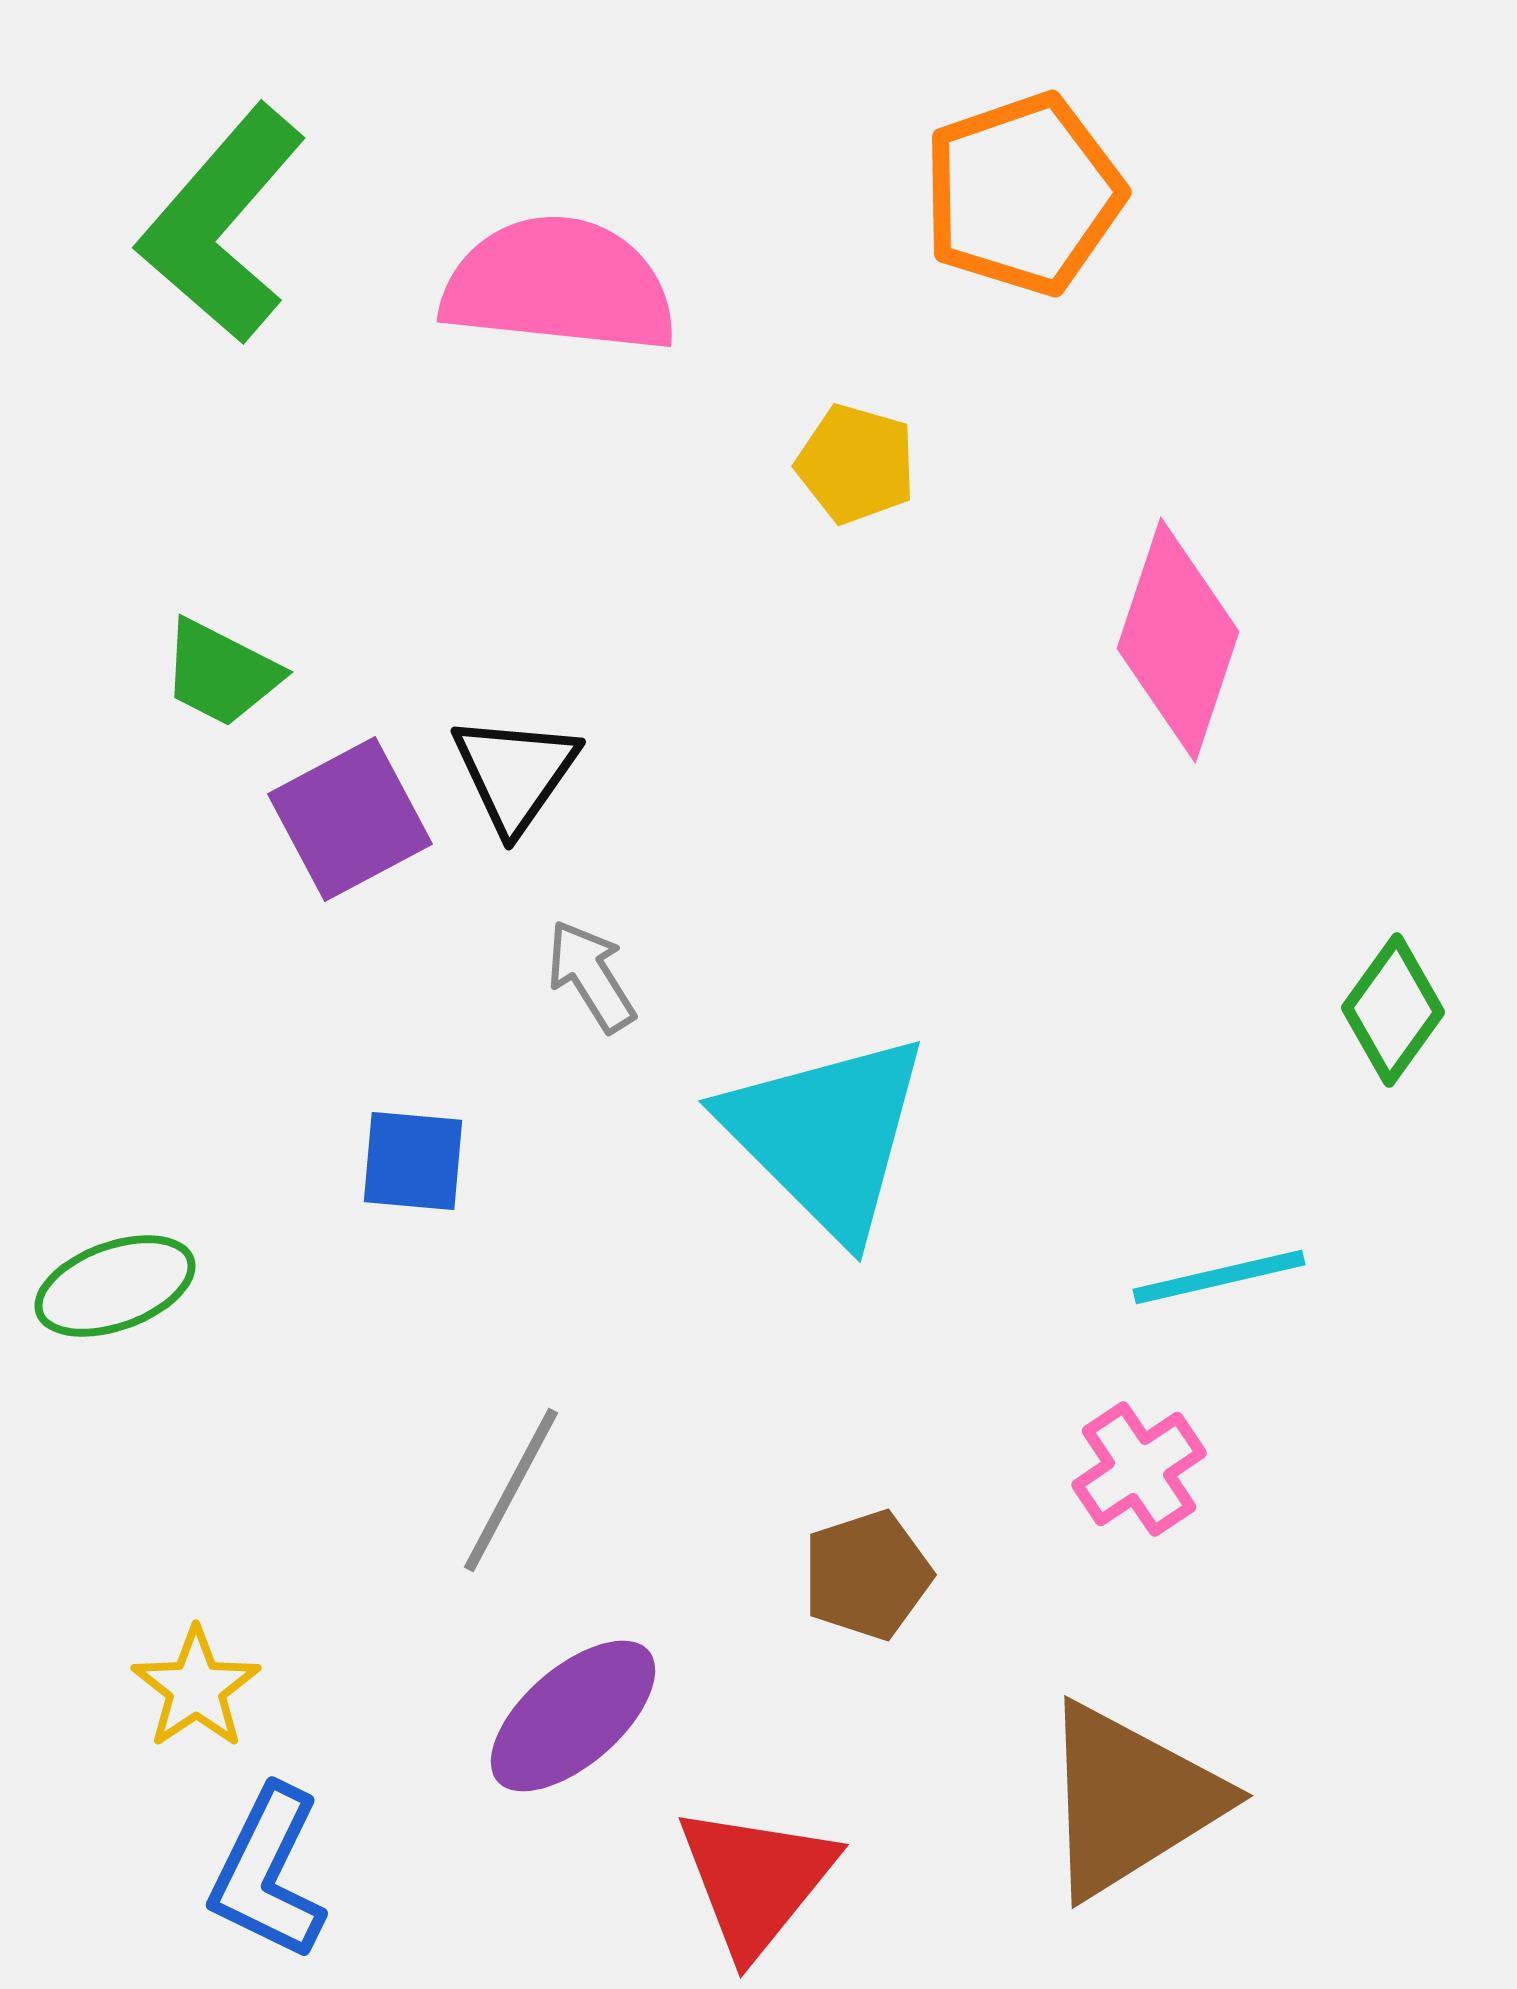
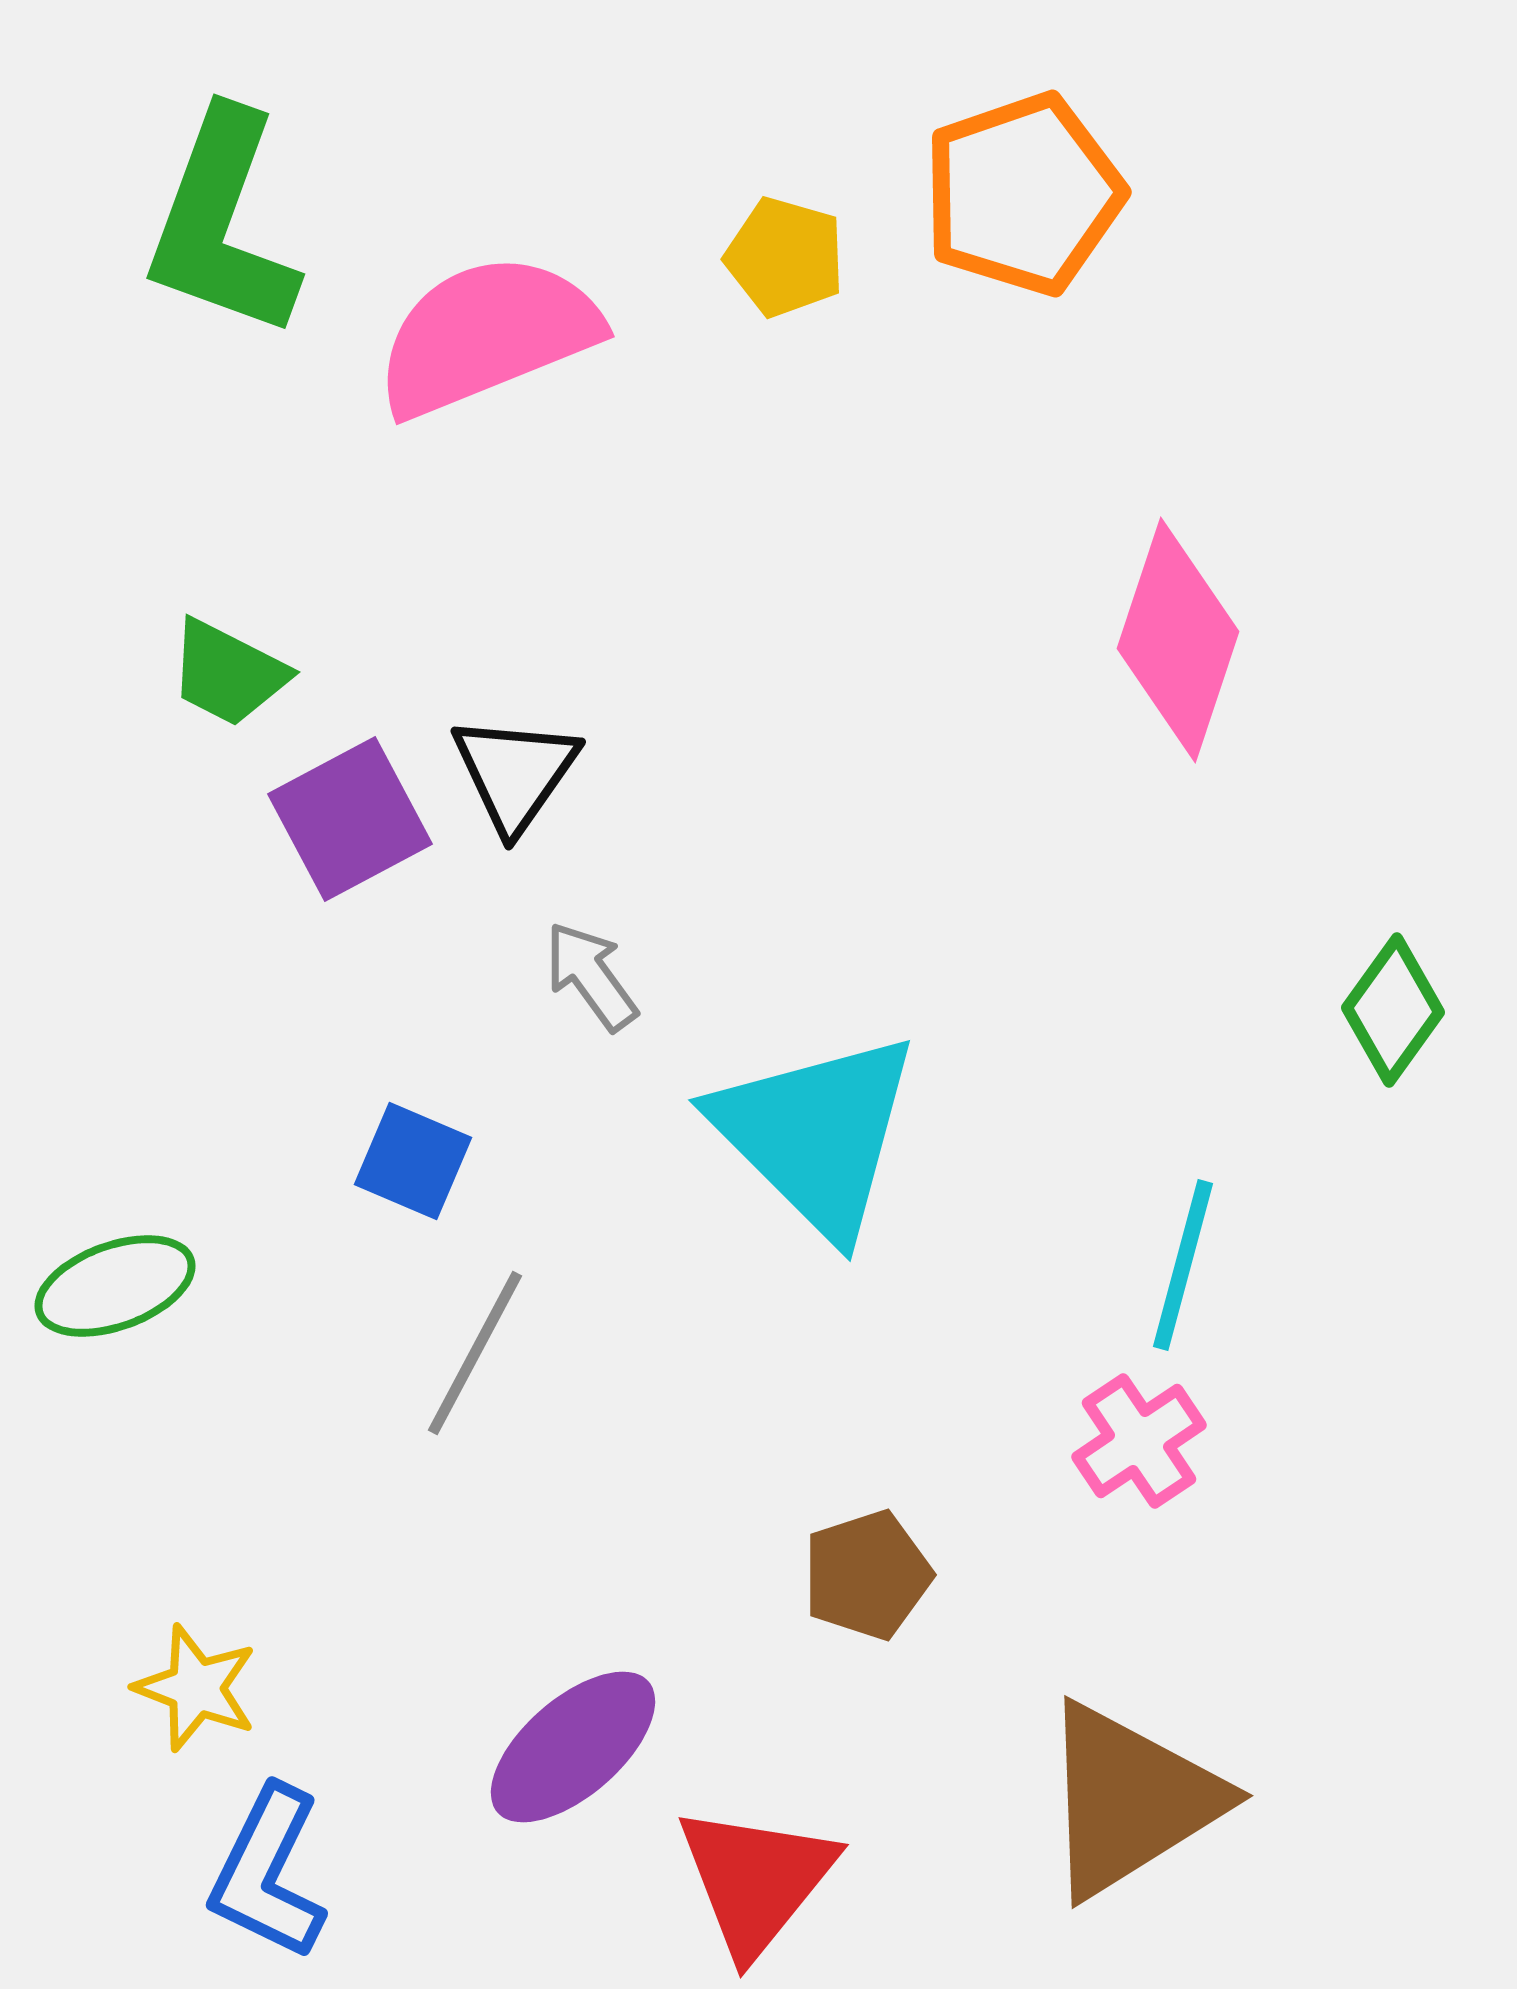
green L-shape: rotated 21 degrees counterclockwise
pink semicircle: moved 72 px left, 50 px down; rotated 28 degrees counterclockwise
yellow pentagon: moved 71 px left, 207 px up
green trapezoid: moved 7 px right
gray arrow: rotated 4 degrees counterclockwise
cyan triangle: moved 10 px left, 1 px up
blue square: rotated 18 degrees clockwise
cyan line: moved 36 px left, 12 px up; rotated 62 degrees counterclockwise
pink cross: moved 28 px up
gray line: moved 36 px left, 137 px up
yellow star: rotated 17 degrees counterclockwise
purple ellipse: moved 31 px down
